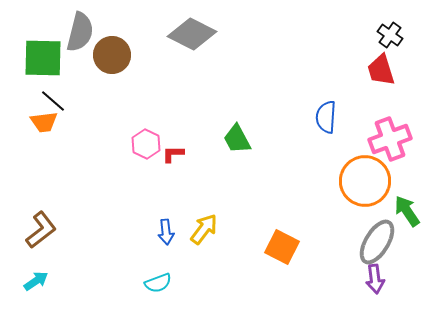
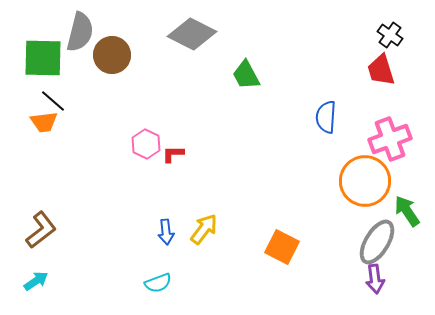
green trapezoid: moved 9 px right, 64 px up
